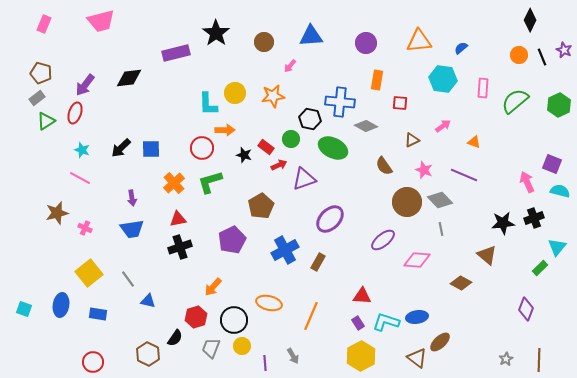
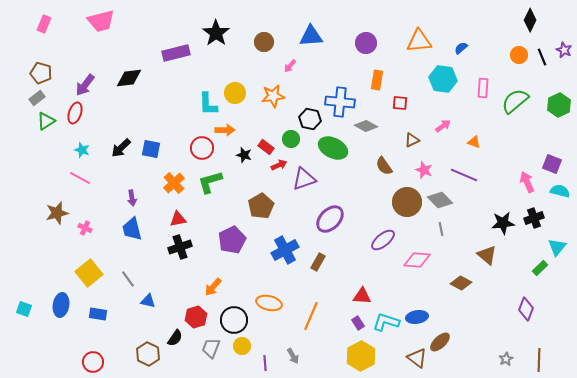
blue square at (151, 149): rotated 12 degrees clockwise
blue trapezoid at (132, 229): rotated 85 degrees clockwise
